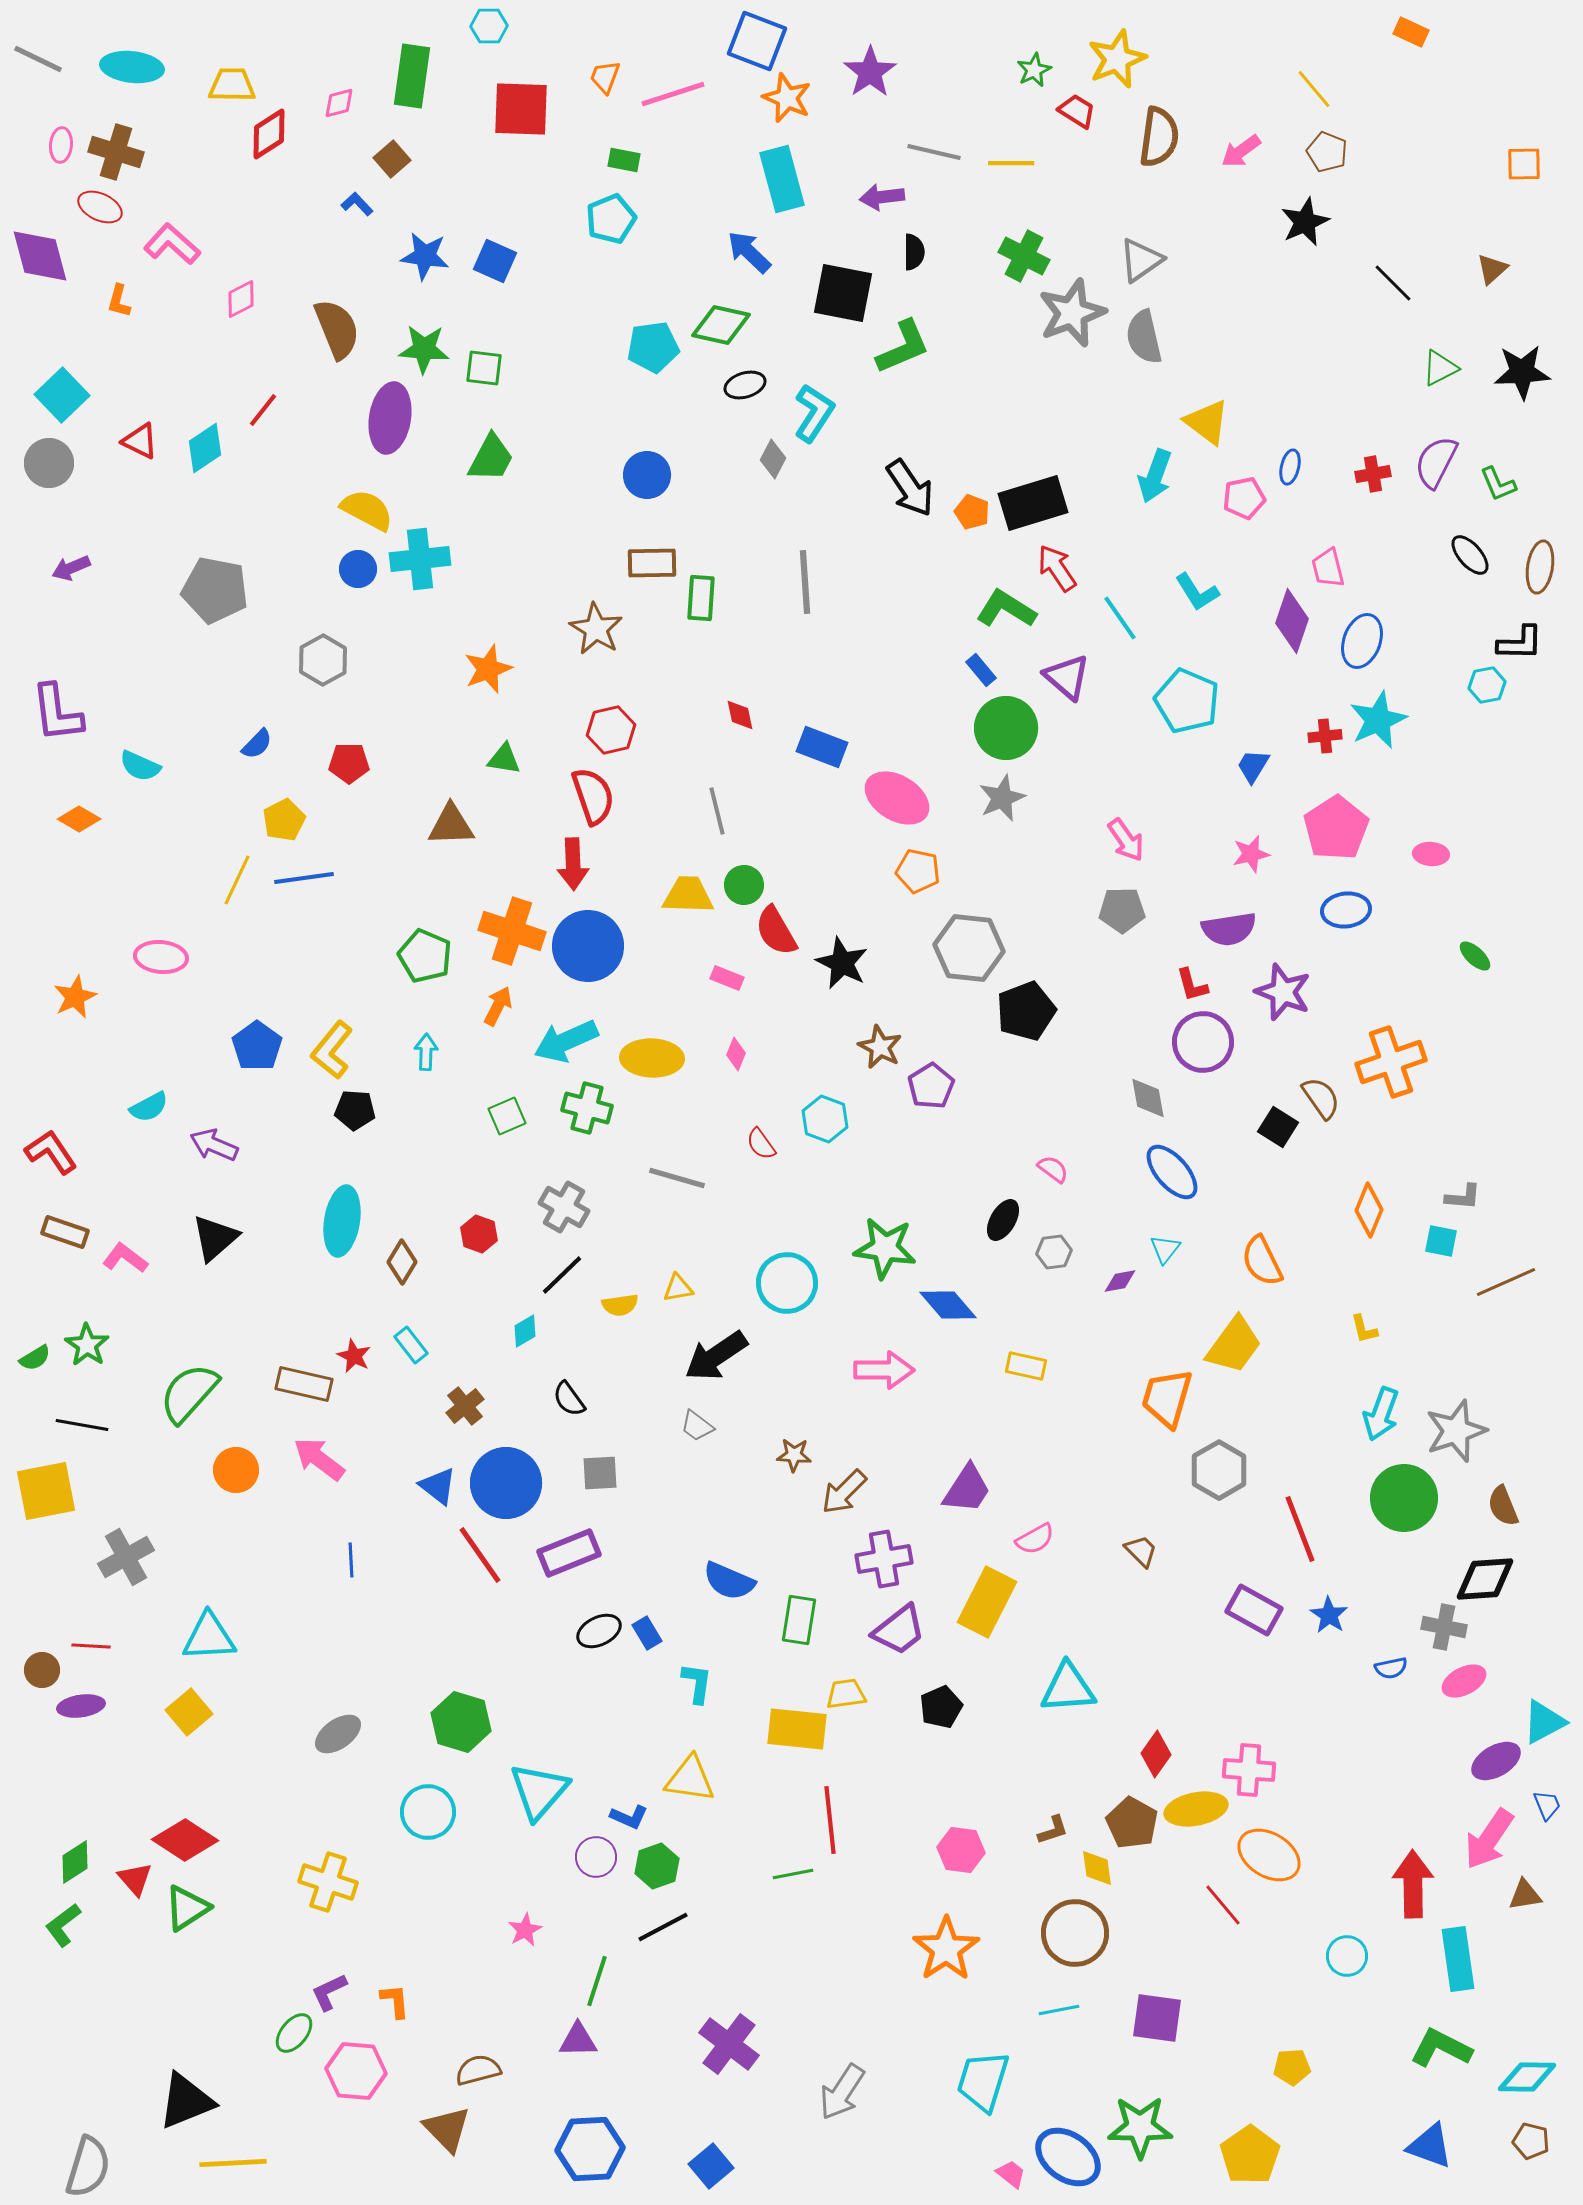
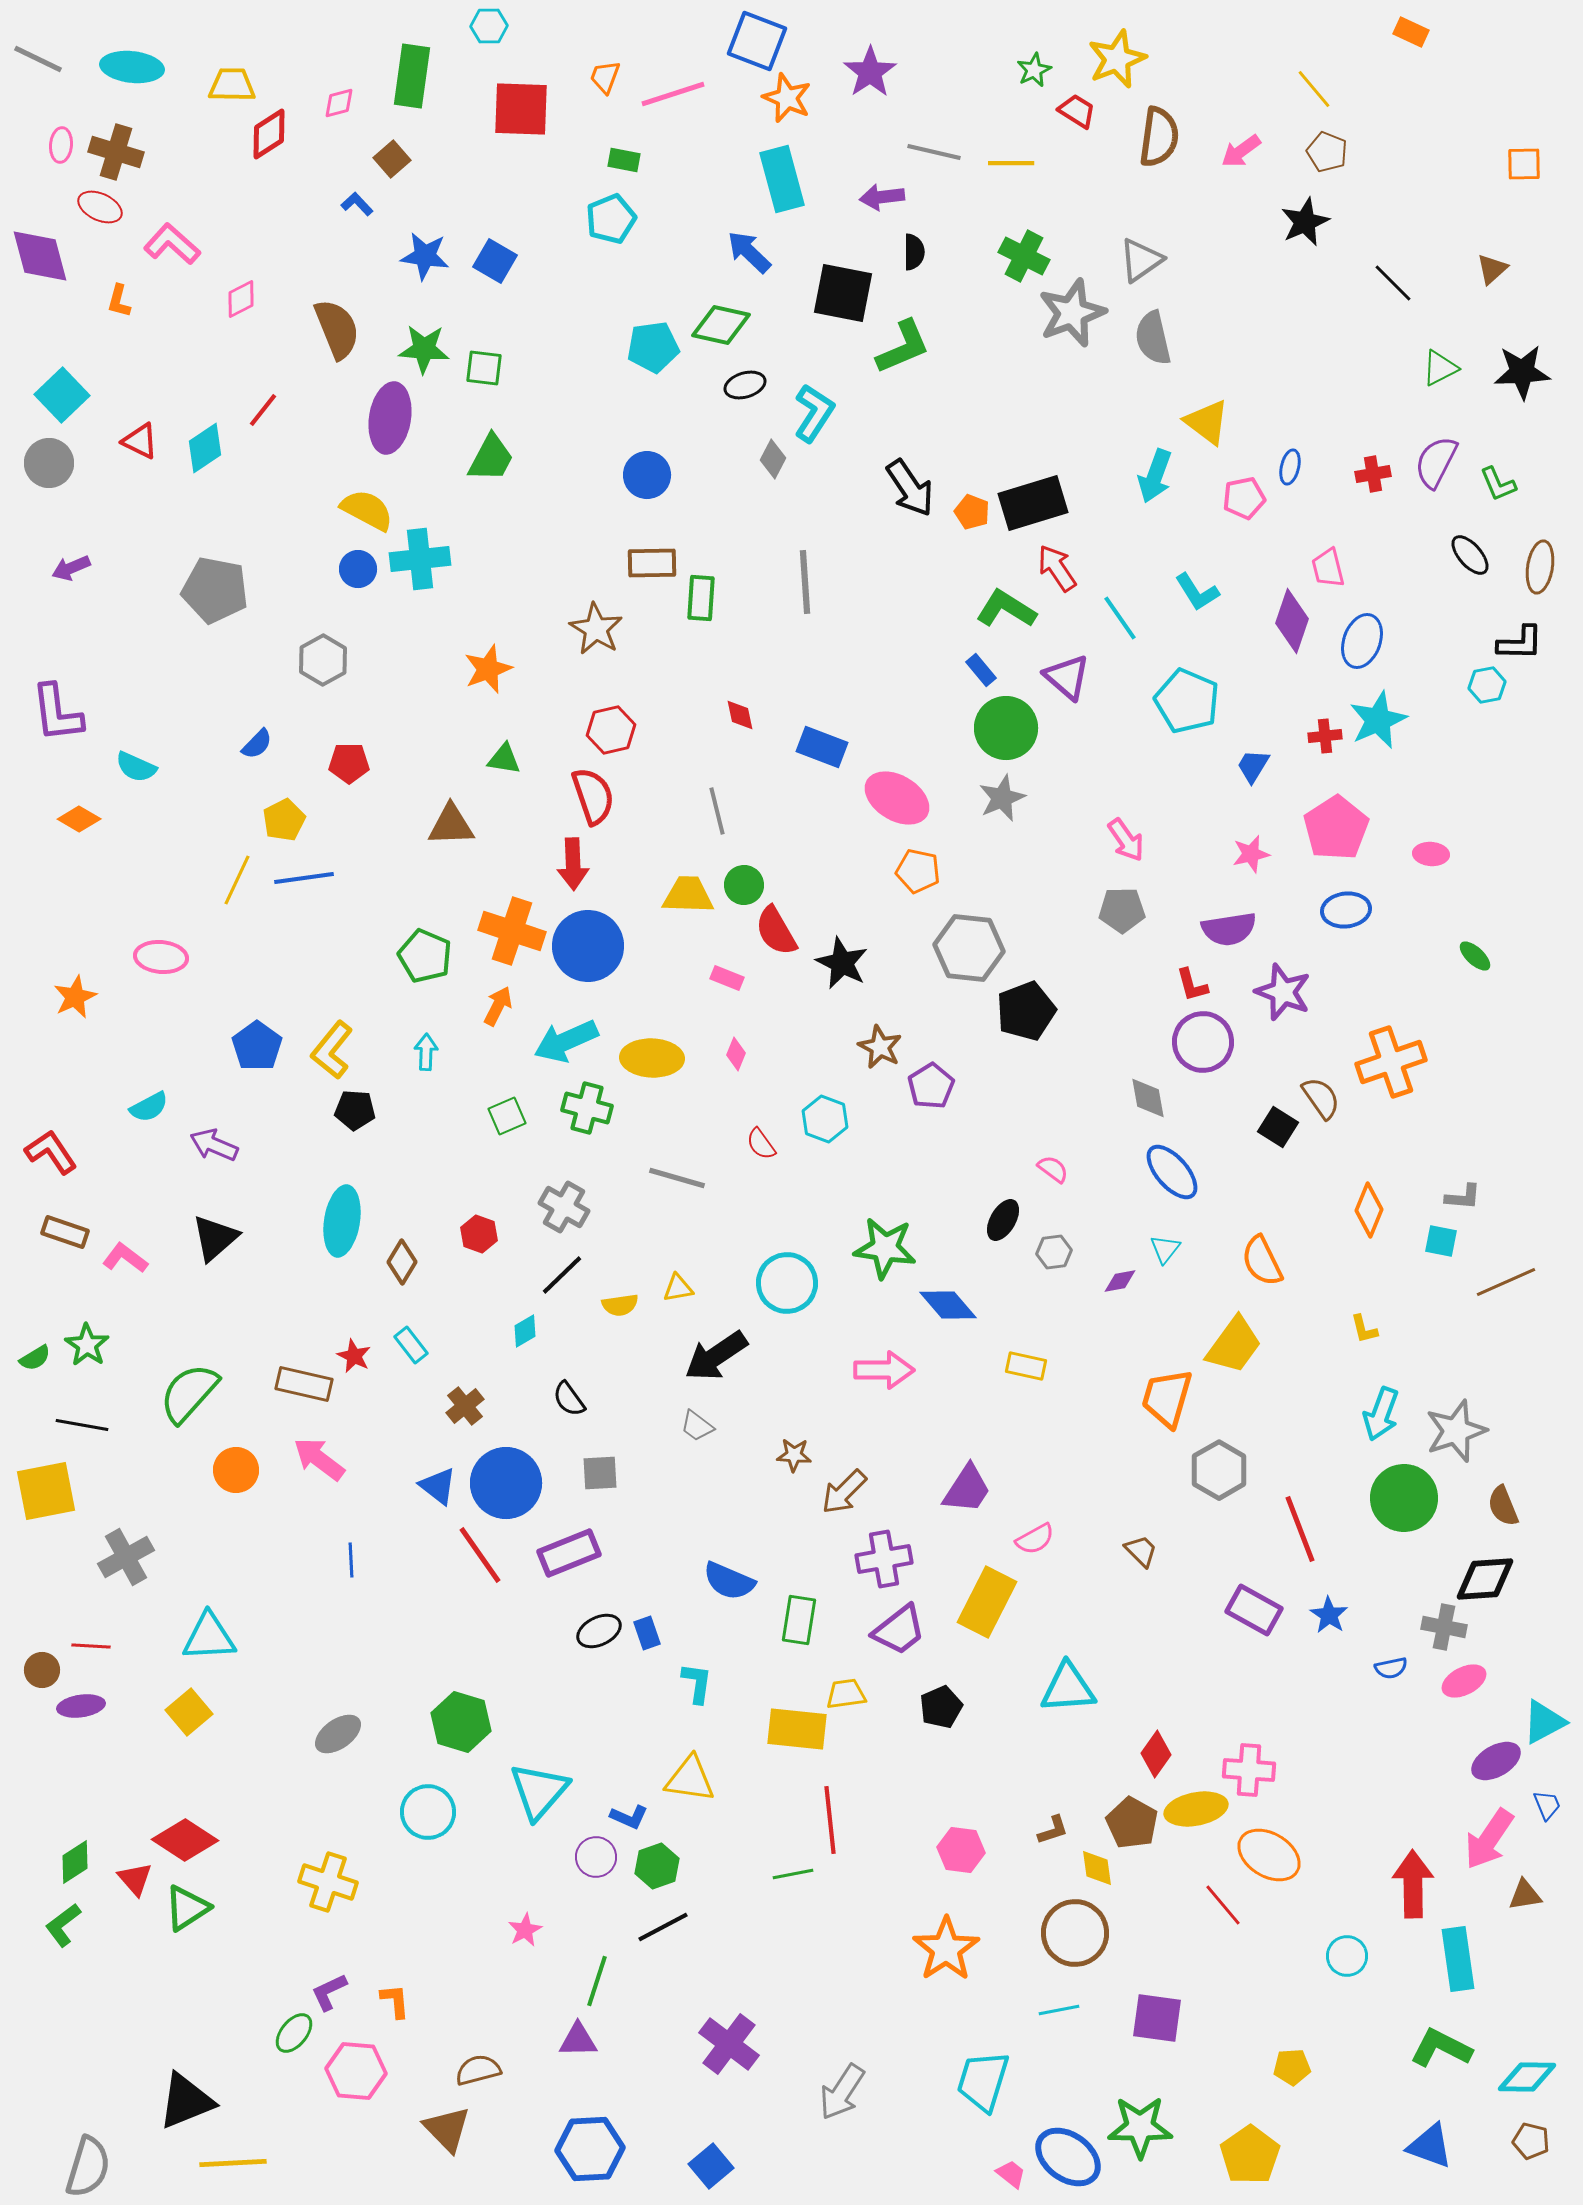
blue square at (495, 261): rotated 6 degrees clockwise
gray semicircle at (1144, 337): moved 9 px right, 1 px down
cyan semicircle at (140, 766): moved 4 px left, 1 px down
blue rectangle at (647, 1633): rotated 12 degrees clockwise
